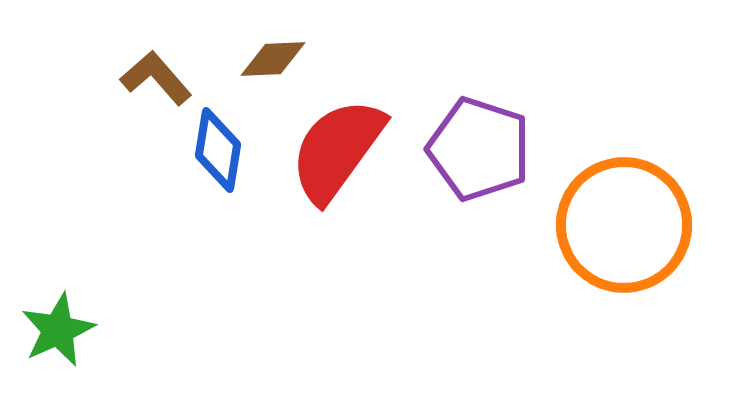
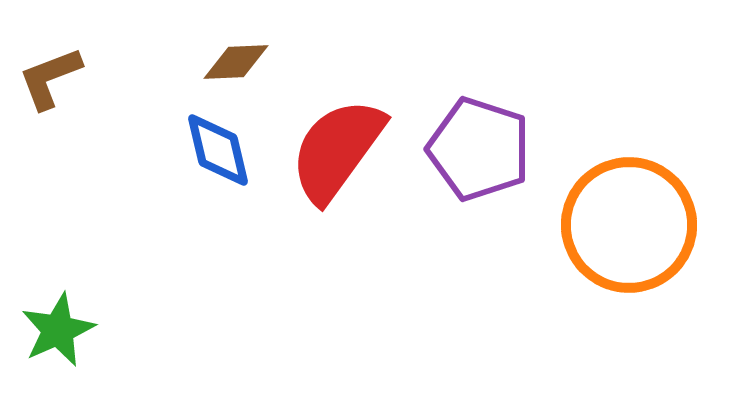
brown diamond: moved 37 px left, 3 px down
brown L-shape: moved 106 px left; rotated 70 degrees counterclockwise
blue diamond: rotated 22 degrees counterclockwise
orange circle: moved 5 px right
